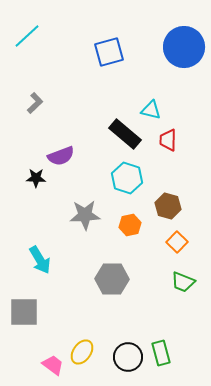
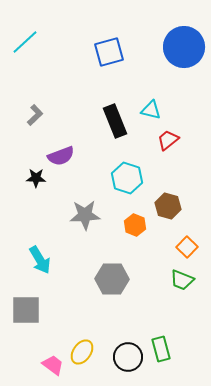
cyan line: moved 2 px left, 6 px down
gray L-shape: moved 12 px down
black rectangle: moved 10 px left, 13 px up; rotated 28 degrees clockwise
red trapezoid: rotated 50 degrees clockwise
orange hexagon: moved 5 px right; rotated 25 degrees counterclockwise
orange square: moved 10 px right, 5 px down
green trapezoid: moved 1 px left, 2 px up
gray square: moved 2 px right, 2 px up
green rectangle: moved 4 px up
